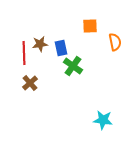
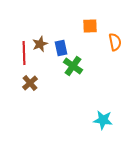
brown star: rotated 14 degrees counterclockwise
